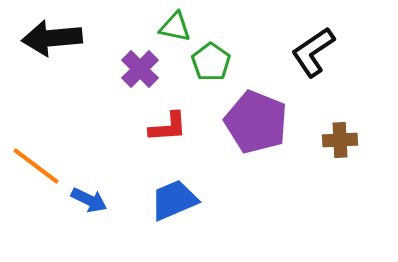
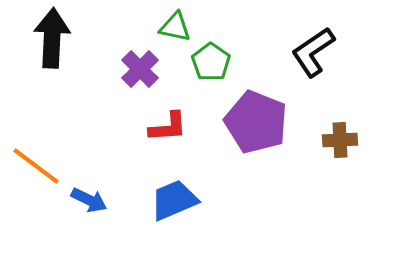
black arrow: rotated 98 degrees clockwise
